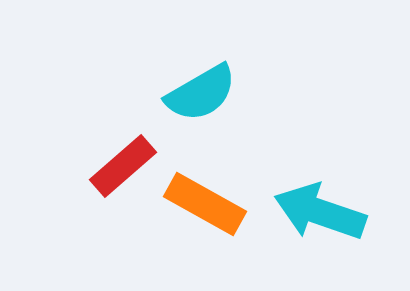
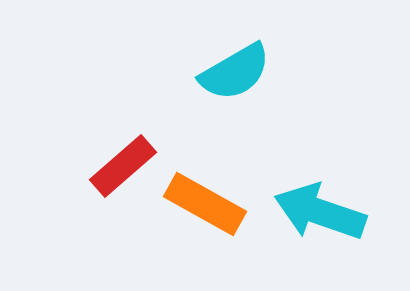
cyan semicircle: moved 34 px right, 21 px up
